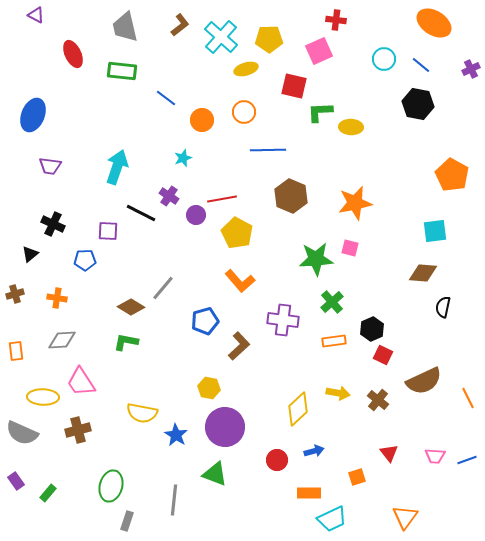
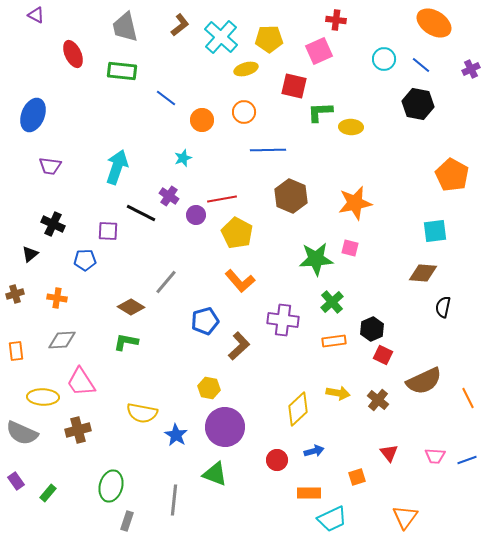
gray line at (163, 288): moved 3 px right, 6 px up
